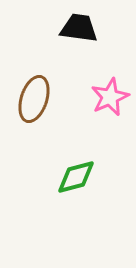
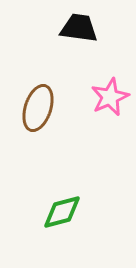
brown ellipse: moved 4 px right, 9 px down
green diamond: moved 14 px left, 35 px down
